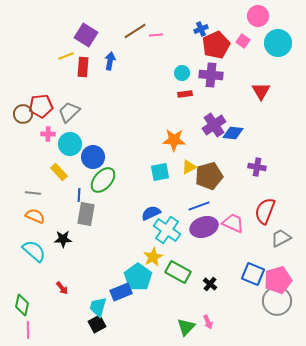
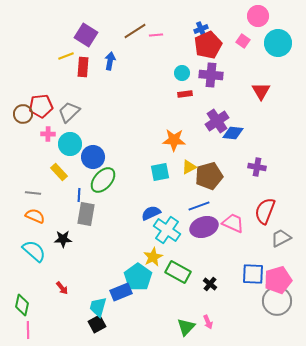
red pentagon at (216, 45): moved 8 px left
purple cross at (214, 125): moved 3 px right, 4 px up
blue square at (253, 274): rotated 20 degrees counterclockwise
